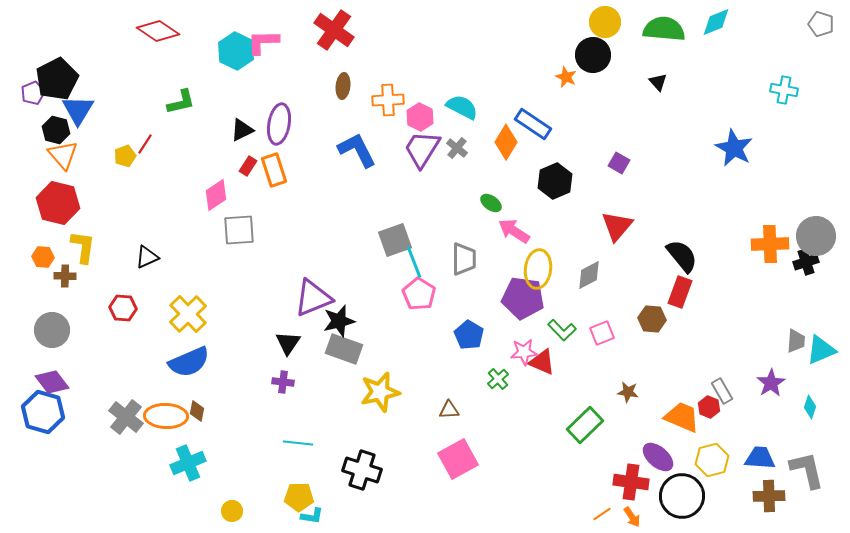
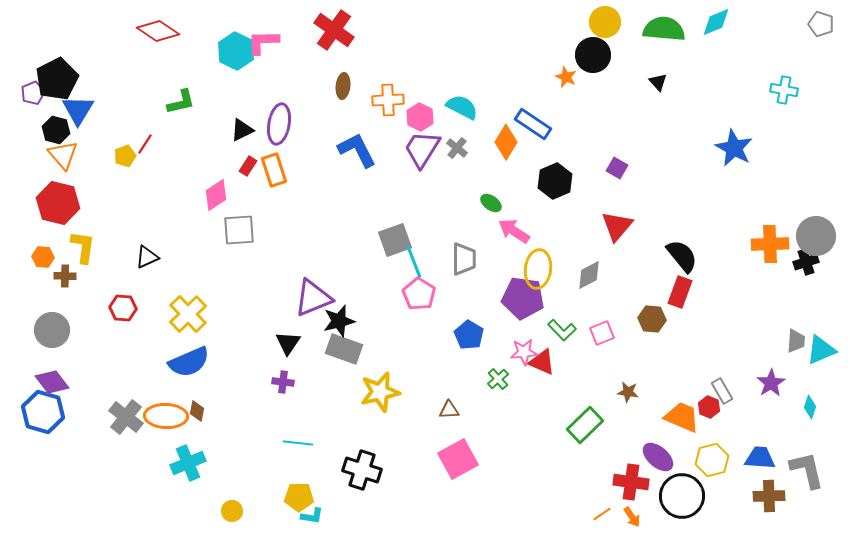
purple square at (619, 163): moved 2 px left, 5 px down
